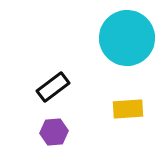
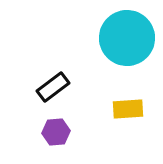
purple hexagon: moved 2 px right
